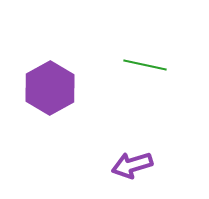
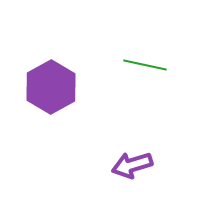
purple hexagon: moved 1 px right, 1 px up
